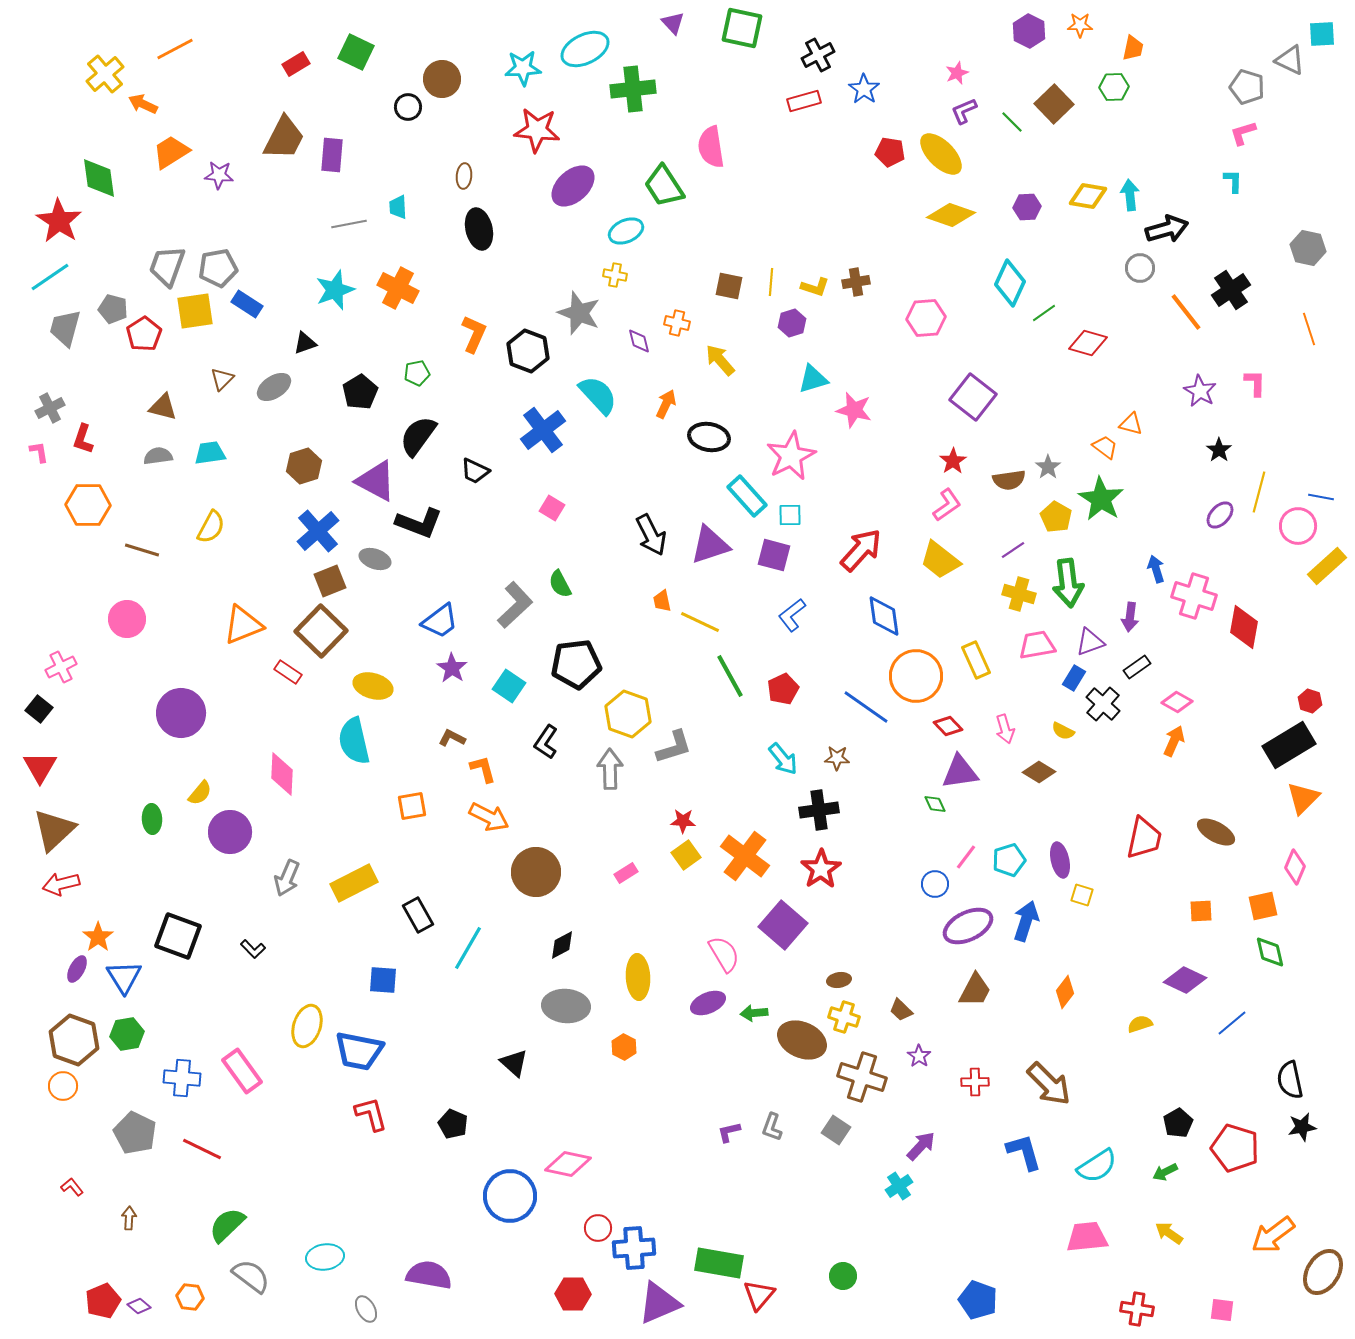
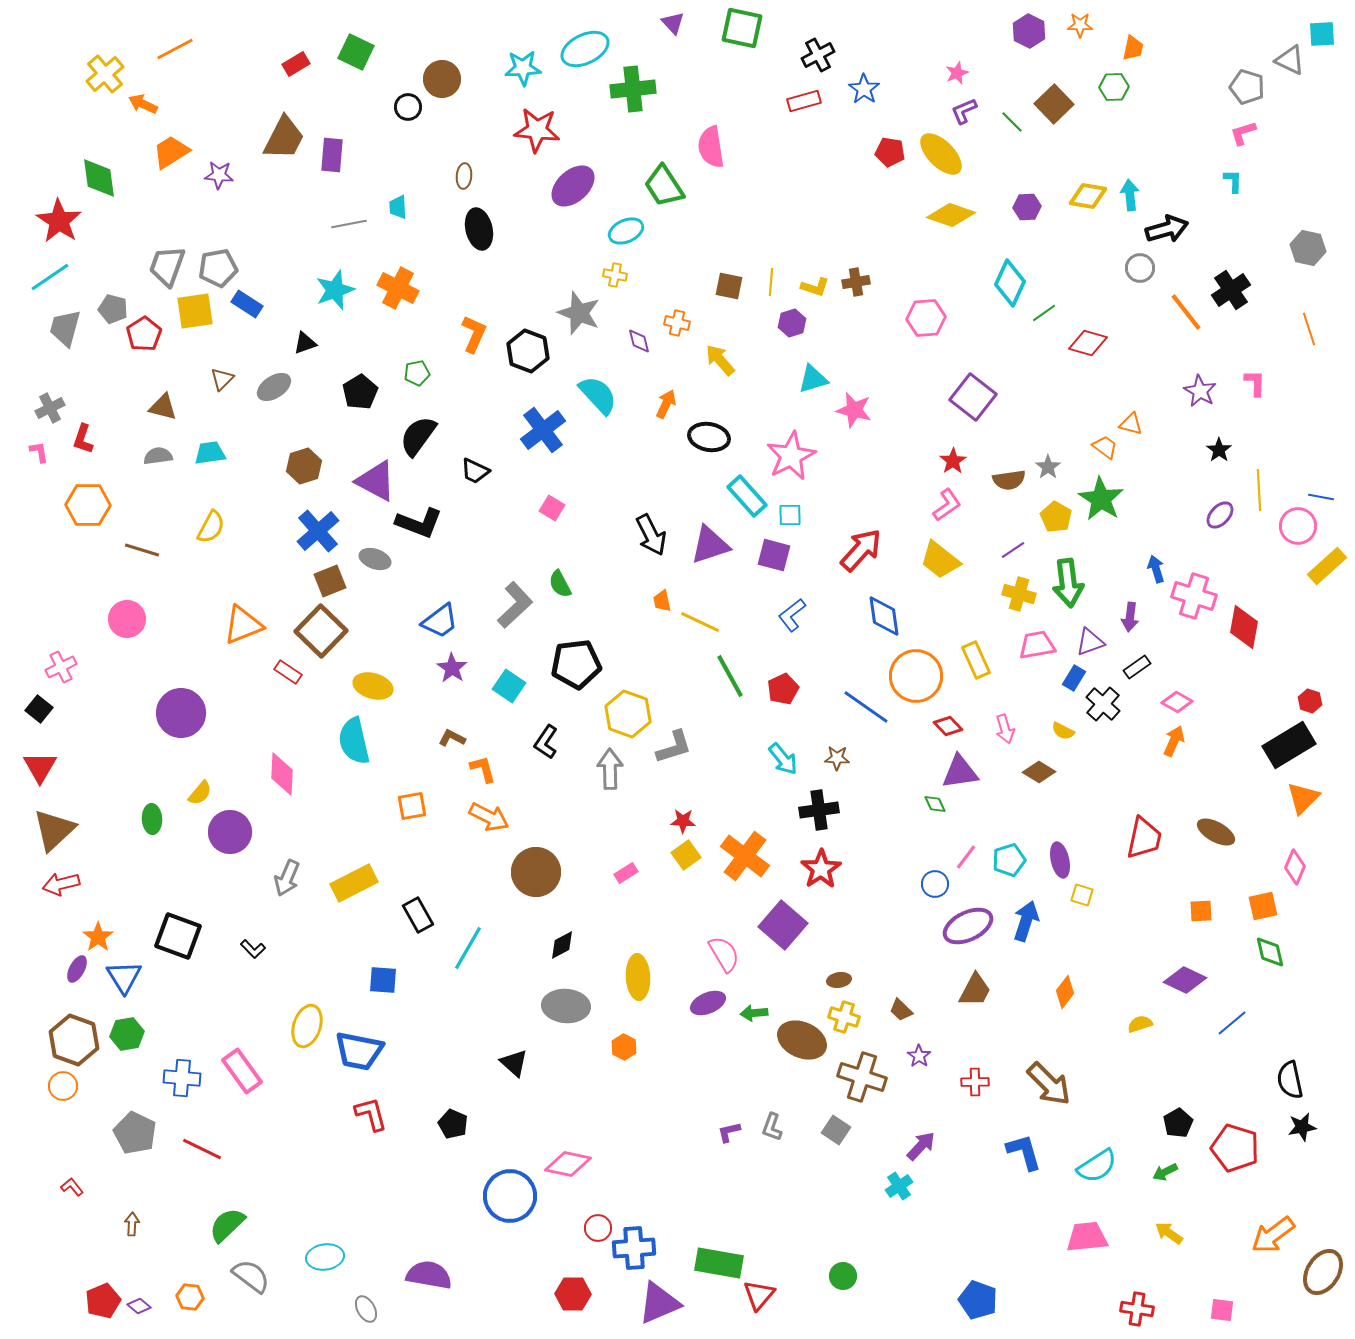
yellow line at (1259, 492): moved 2 px up; rotated 18 degrees counterclockwise
brown arrow at (129, 1218): moved 3 px right, 6 px down
